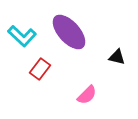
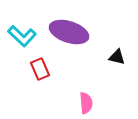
purple ellipse: rotated 30 degrees counterclockwise
red rectangle: rotated 60 degrees counterclockwise
pink semicircle: moved 1 px left, 8 px down; rotated 50 degrees counterclockwise
